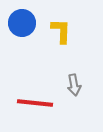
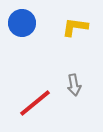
yellow L-shape: moved 14 px right, 4 px up; rotated 84 degrees counterclockwise
red line: rotated 45 degrees counterclockwise
